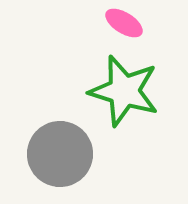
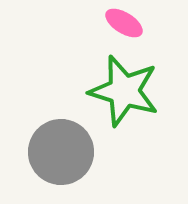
gray circle: moved 1 px right, 2 px up
